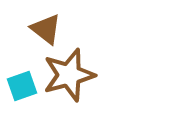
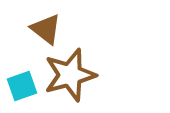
brown star: moved 1 px right
